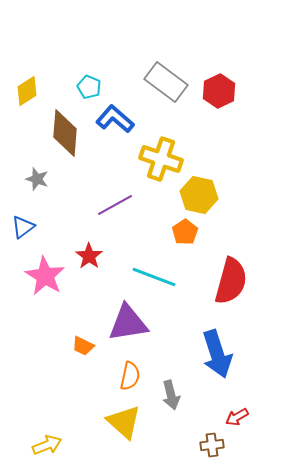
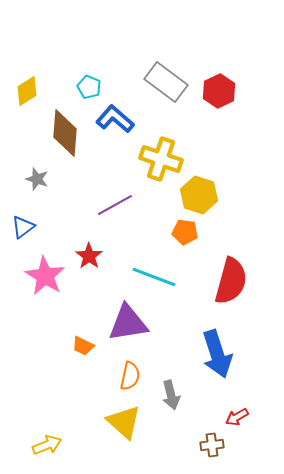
yellow hexagon: rotated 6 degrees clockwise
orange pentagon: rotated 30 degrees counterclockwise
